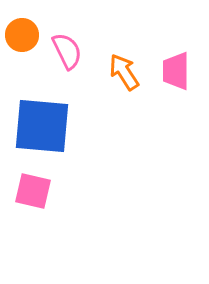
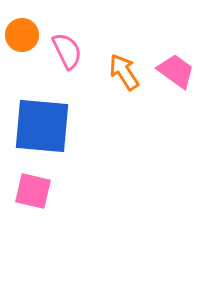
pink trapezoid: rotated 126 degrees clockwise
